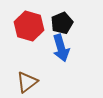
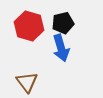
black pentagon: moved 1 px right; rotated 10 degrees clockwise
brown triangle: rotated 30 degrees counterclockwise
